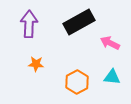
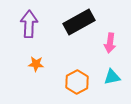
pink arrow: rotated 108 degrees counterclockwise
cyan triangle: rotated 18 degrees counterclockwise
